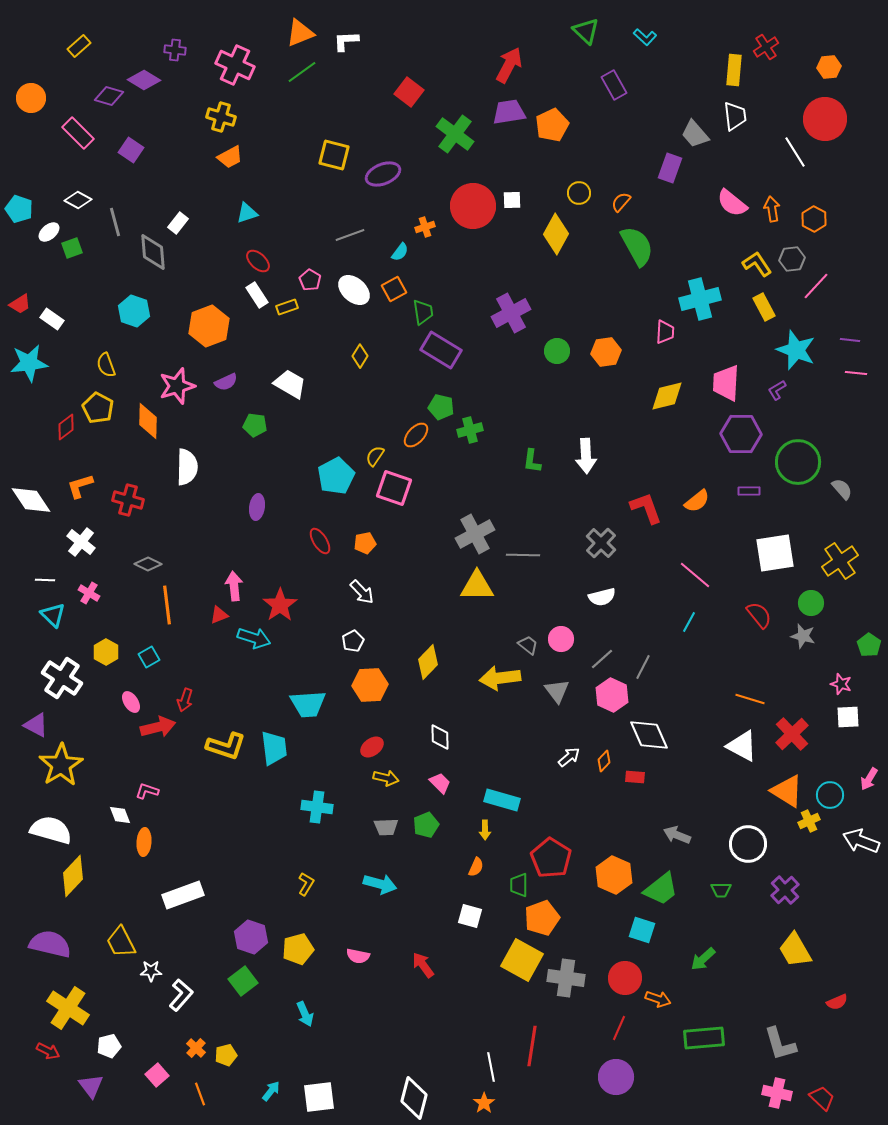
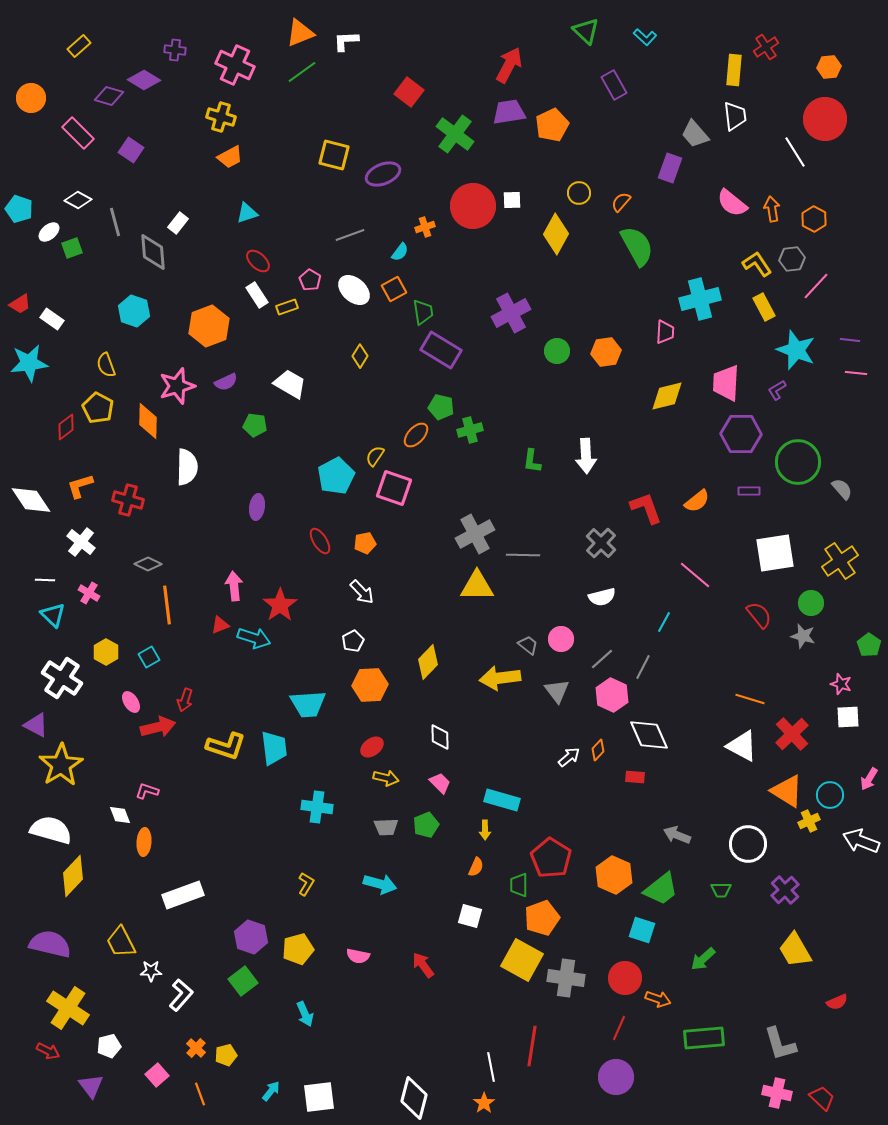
red triangle at (219, 615): moved 1 px right, 10 px down
cyan line at (689, 622): moved 25 px left
orange diamond at (604, 761): moved 6 px left, 11 px up
